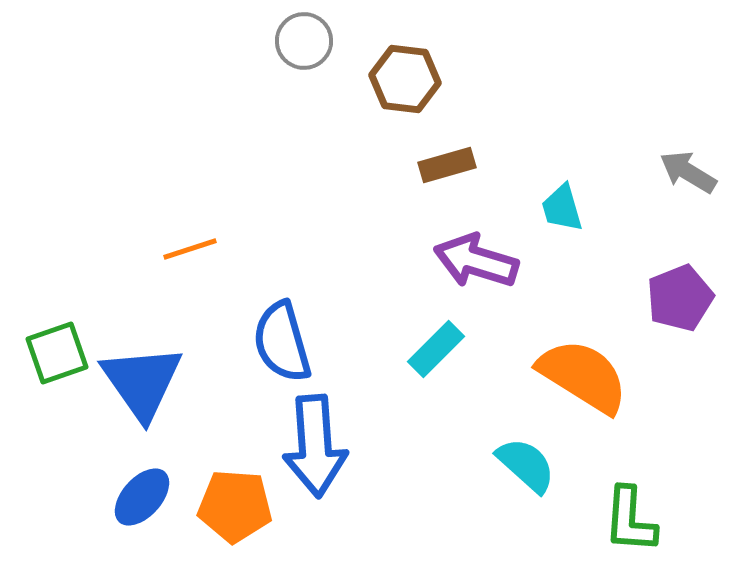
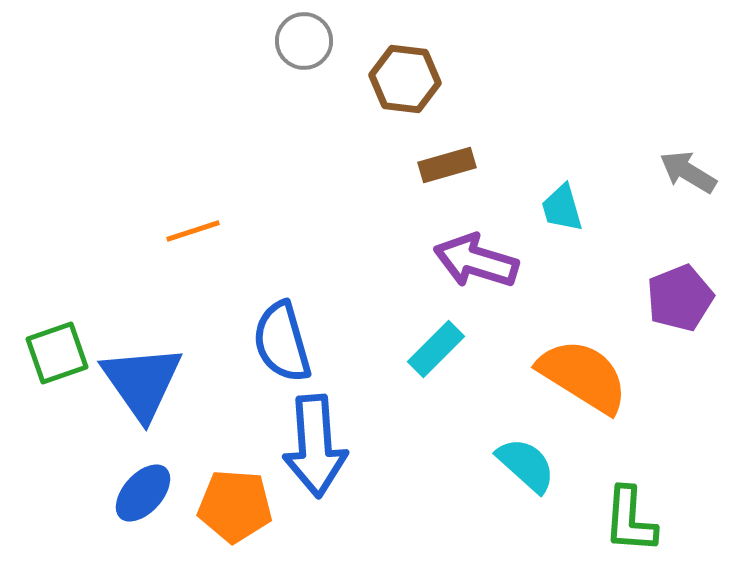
orange line: moved 3 px right, 18 px up
blue ellipse: moved 1 px right, 4 px up
